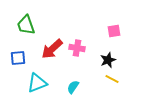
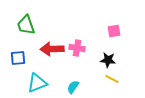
red arrow: rotated 40 degrees clockwise
black star: rotated 28 degrees clockwise
